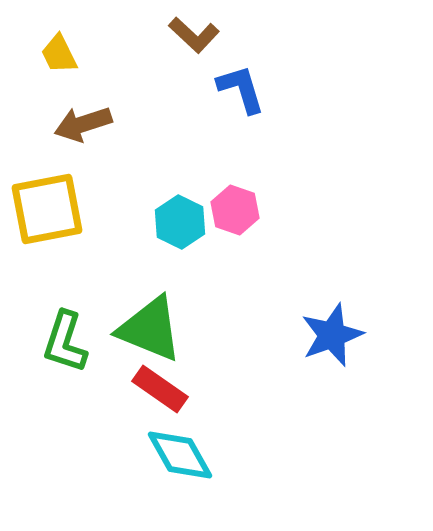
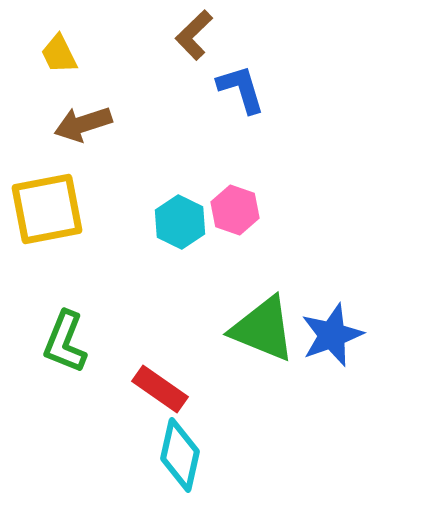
brown L-shape: rotated 93 degrees clockwise
green triangle: moved 113 px right
green L-shape: rotated 4 degrees clockwise
cyan diamond: rotated 42 degrees clockwise
